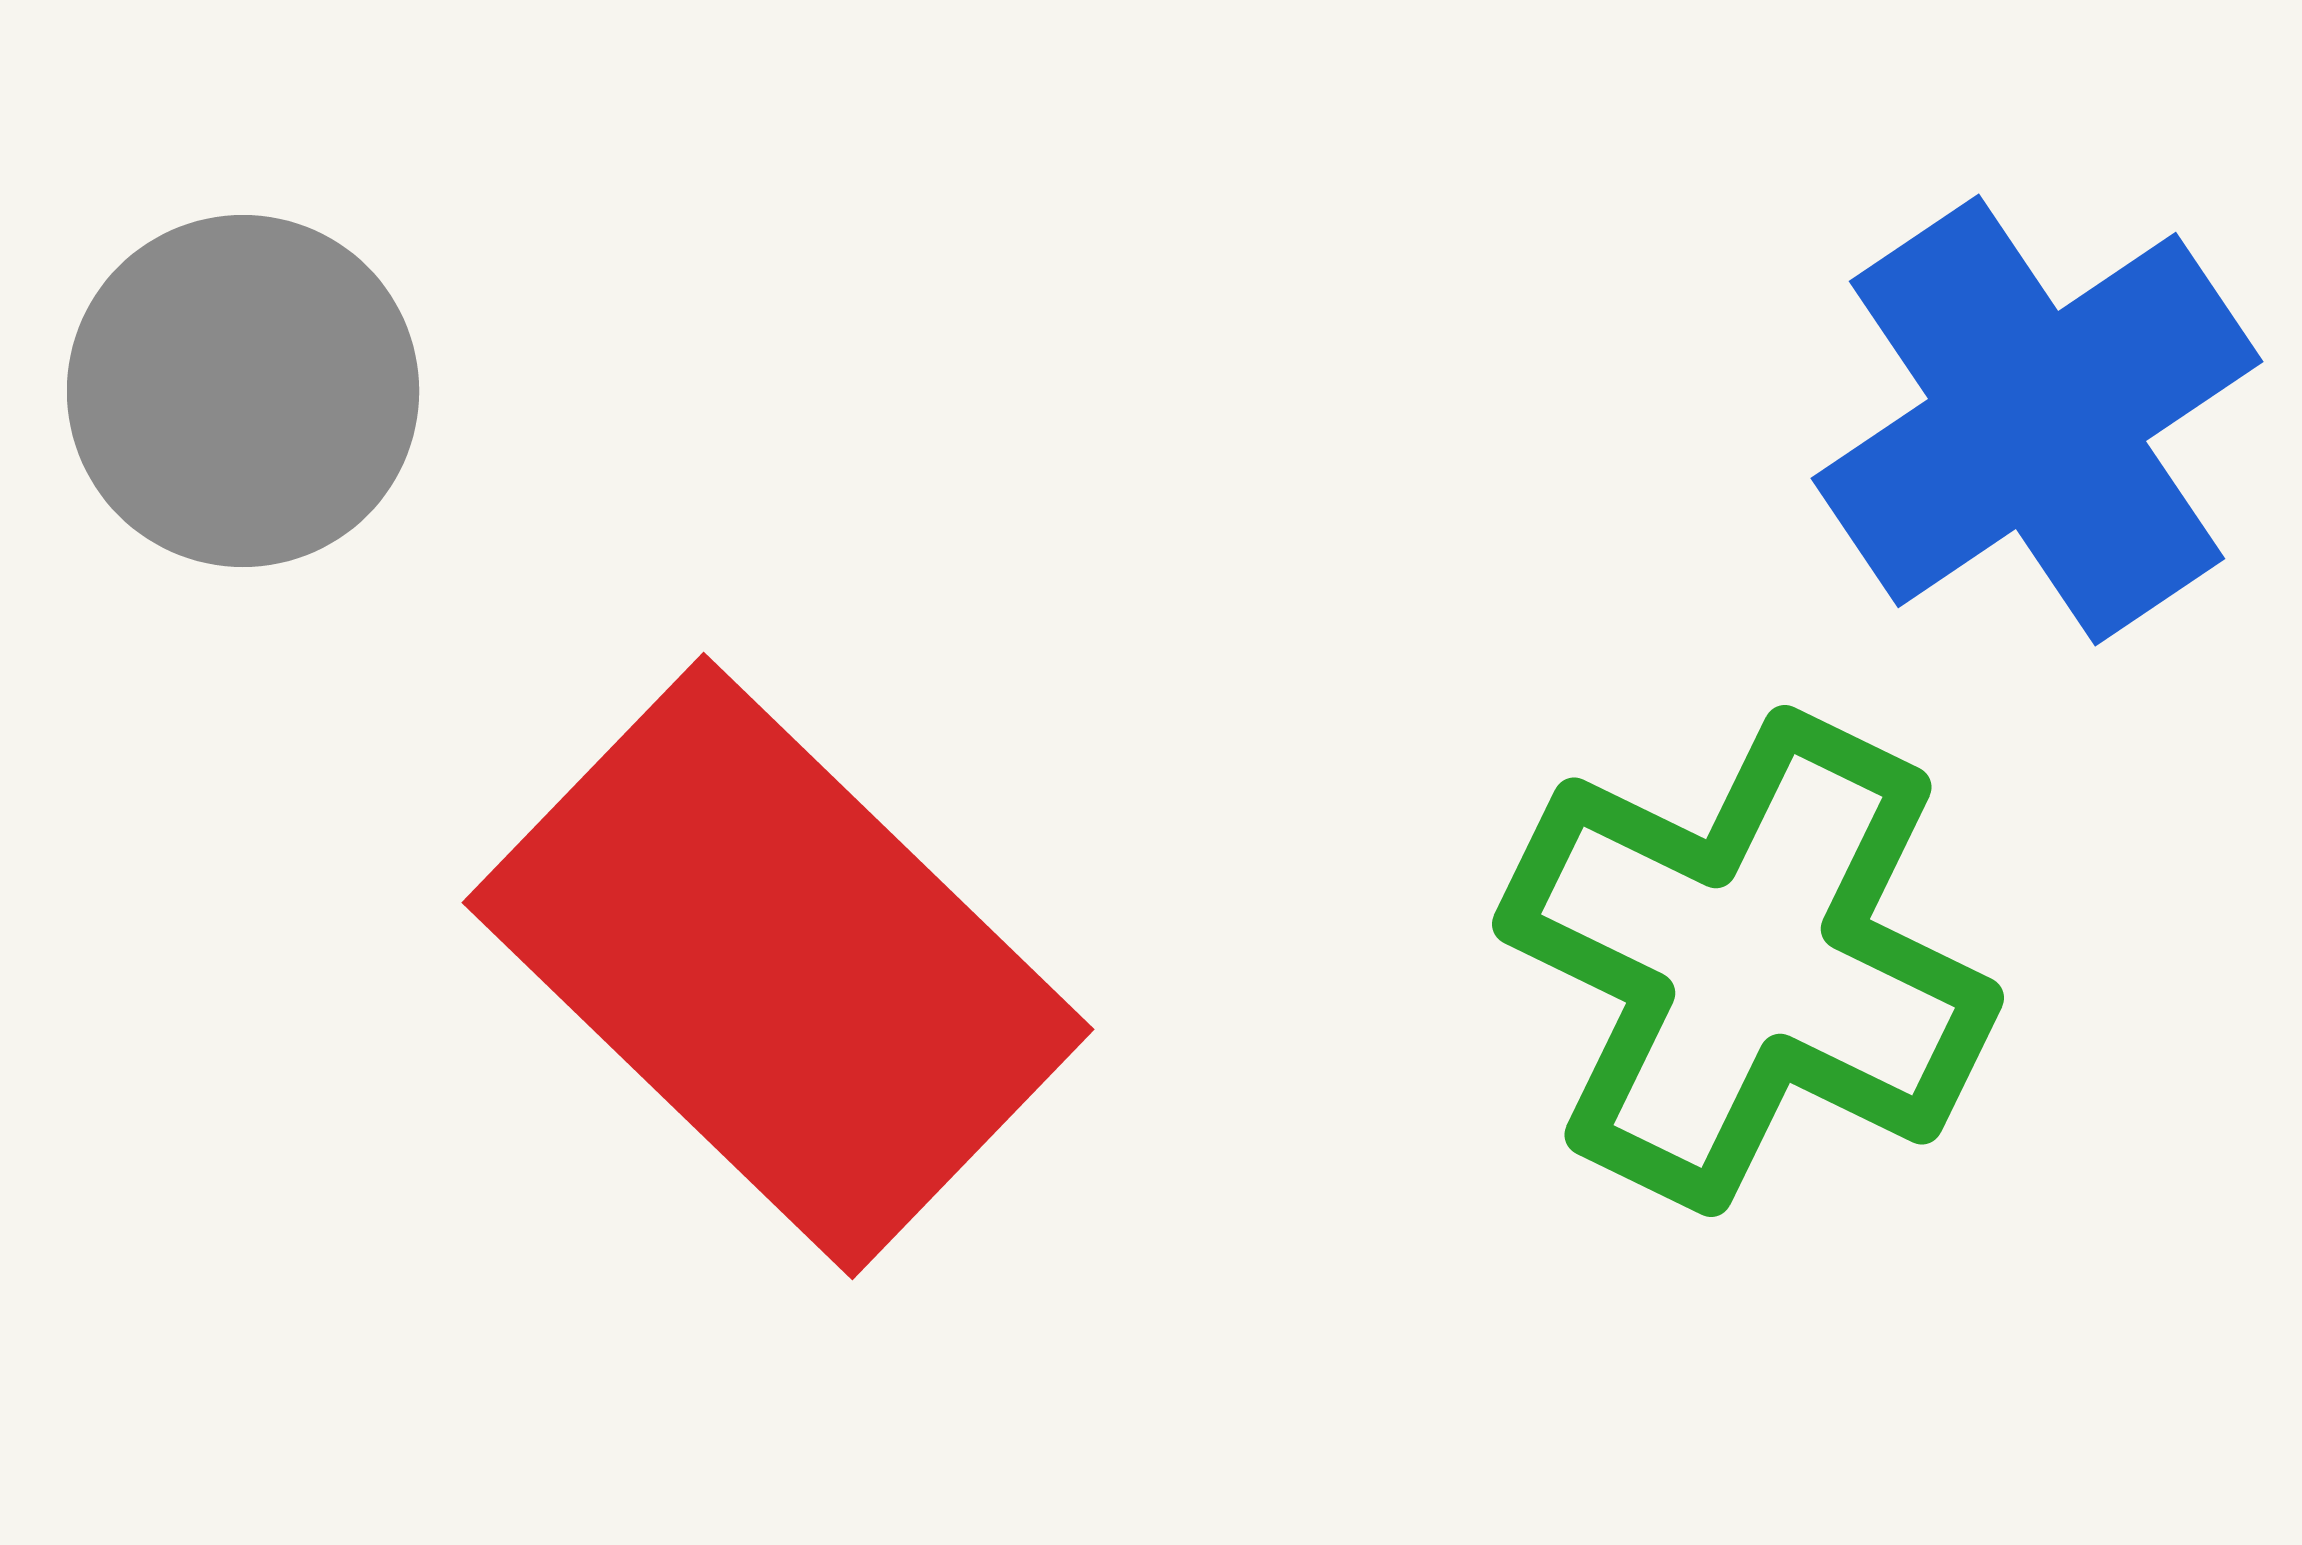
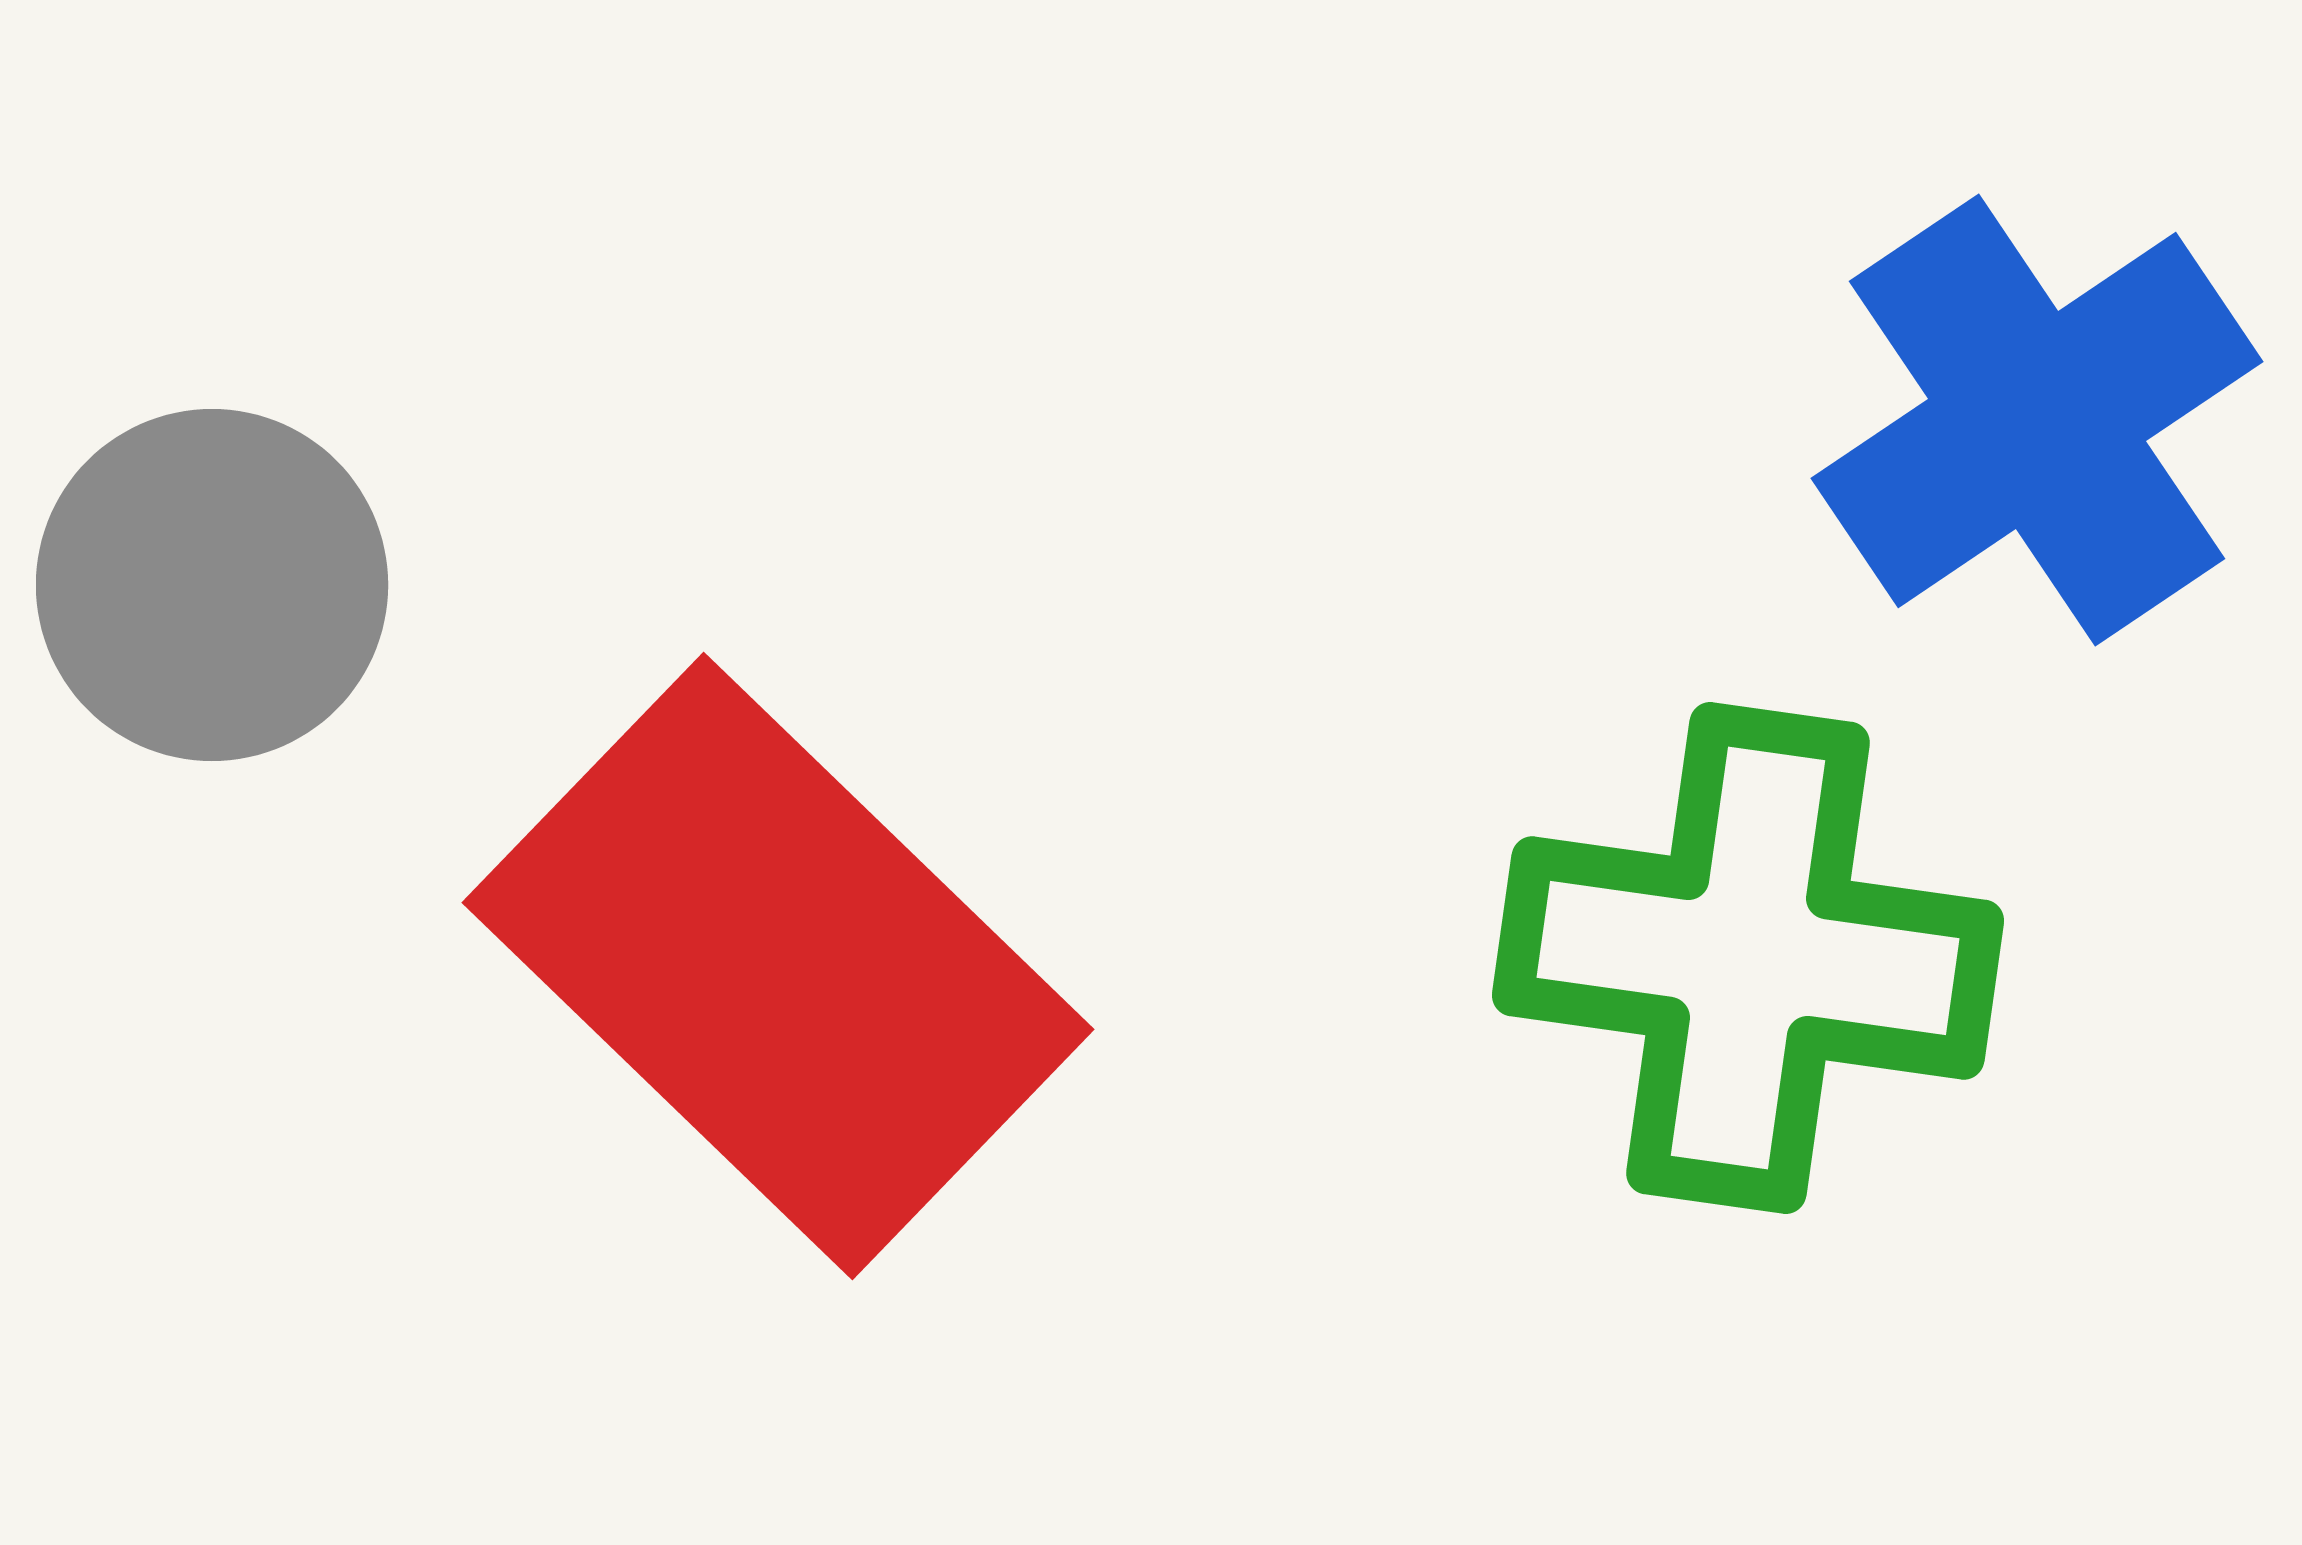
gray circle: moved 31 px left, 194 px down
green cross: moved 3 px up; rotated 18 degrees counterclockwise
